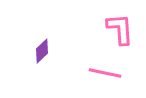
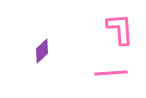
pink line: moved 6 px right; rotated 16 degrees counterclockwise
